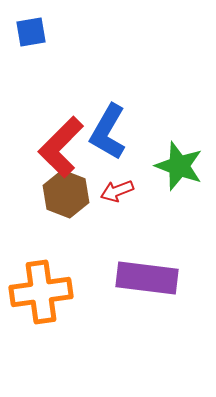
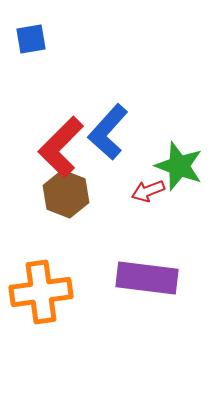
blue square: moved 7 px down
blue L-shape: rotated 12 degrees clockwise
red arrow: moved 31 px right
